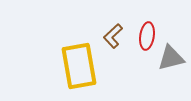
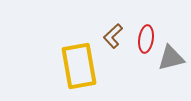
red ellipse: moved 1 px left, 3 px down
